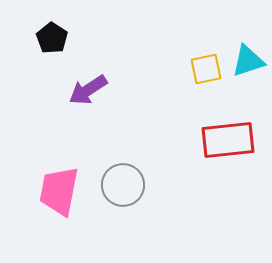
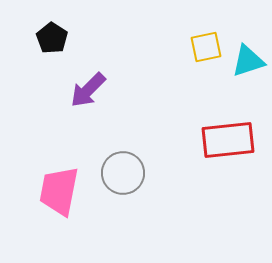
yellow square: moved 22 px up
purple arrow: rotated 12 degrees counterclockwise
gray circle: moved 12 px up
